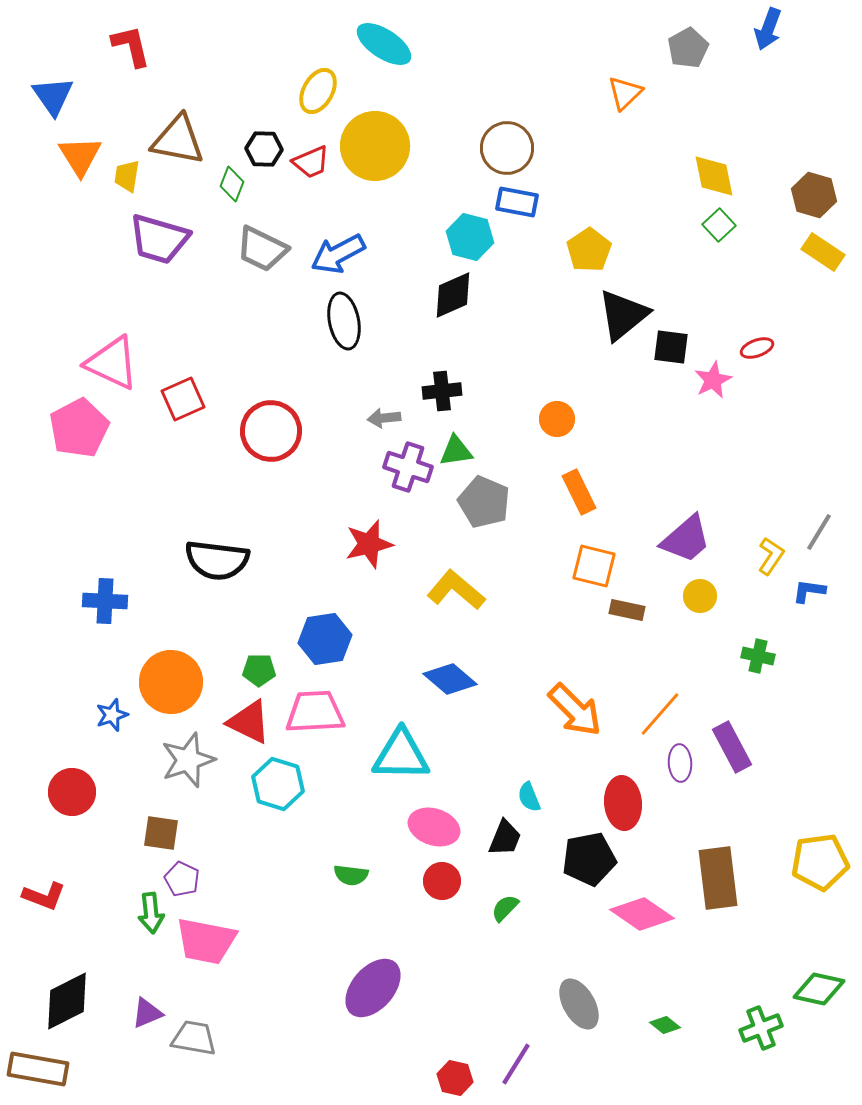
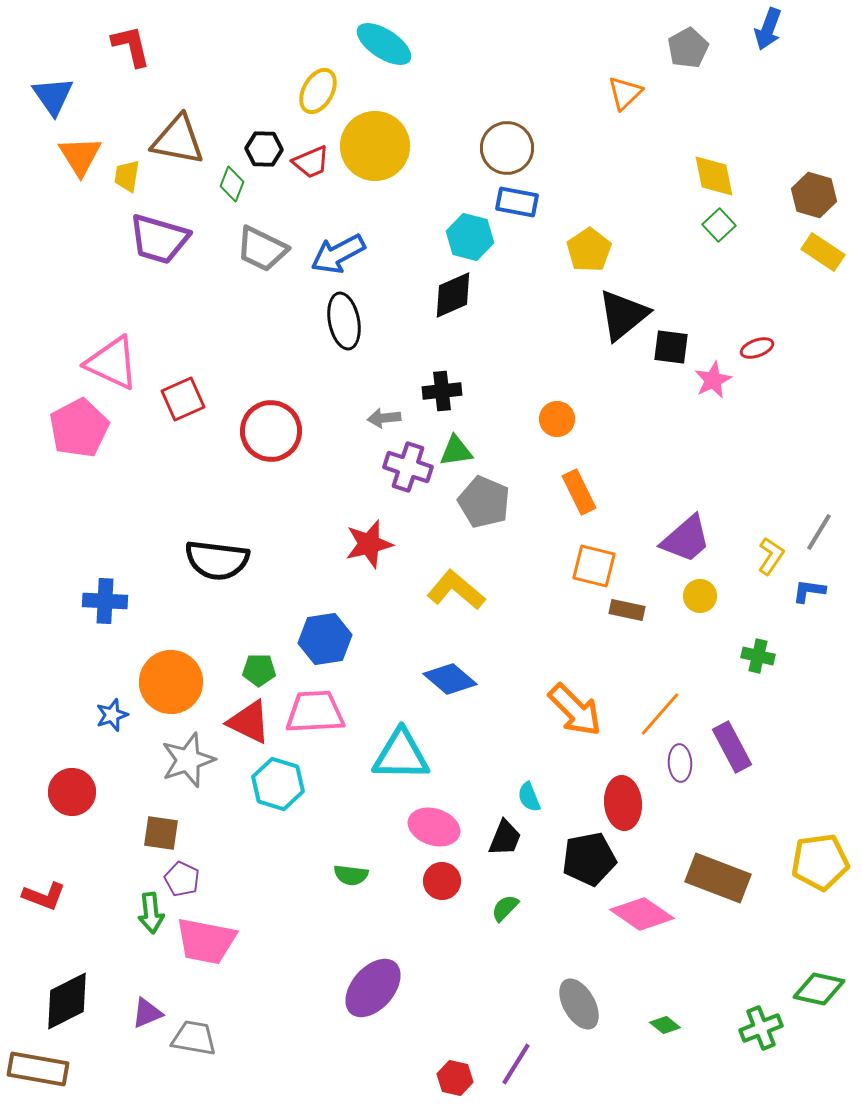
brown rectangle at (718, 878): rotated 62 degrees counterclockwise
